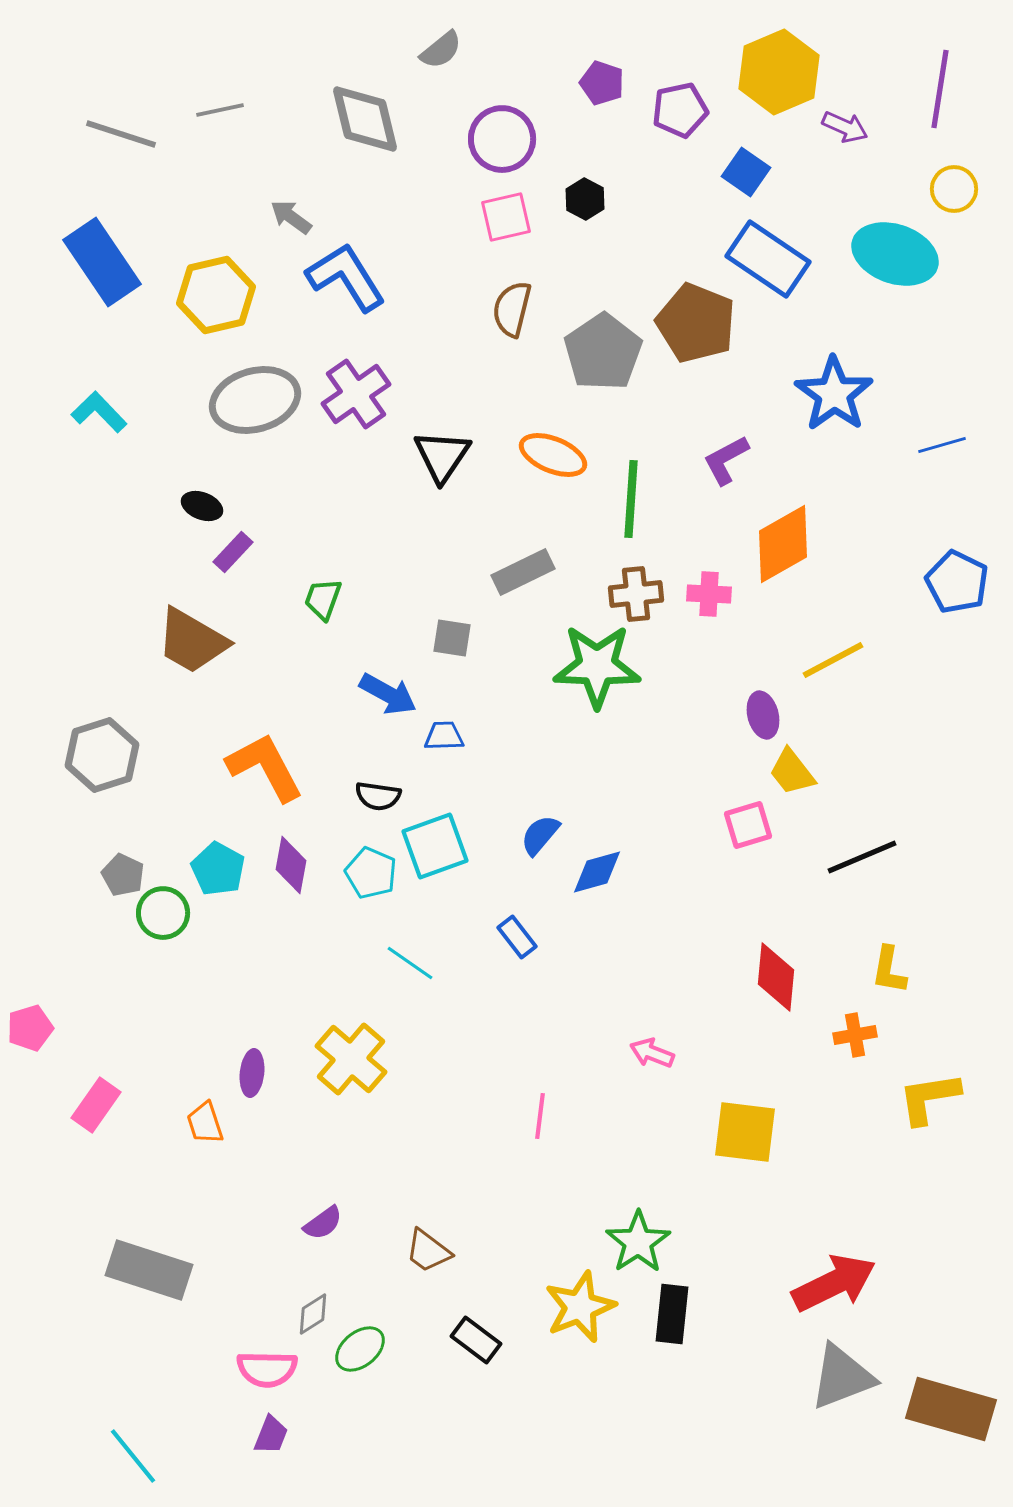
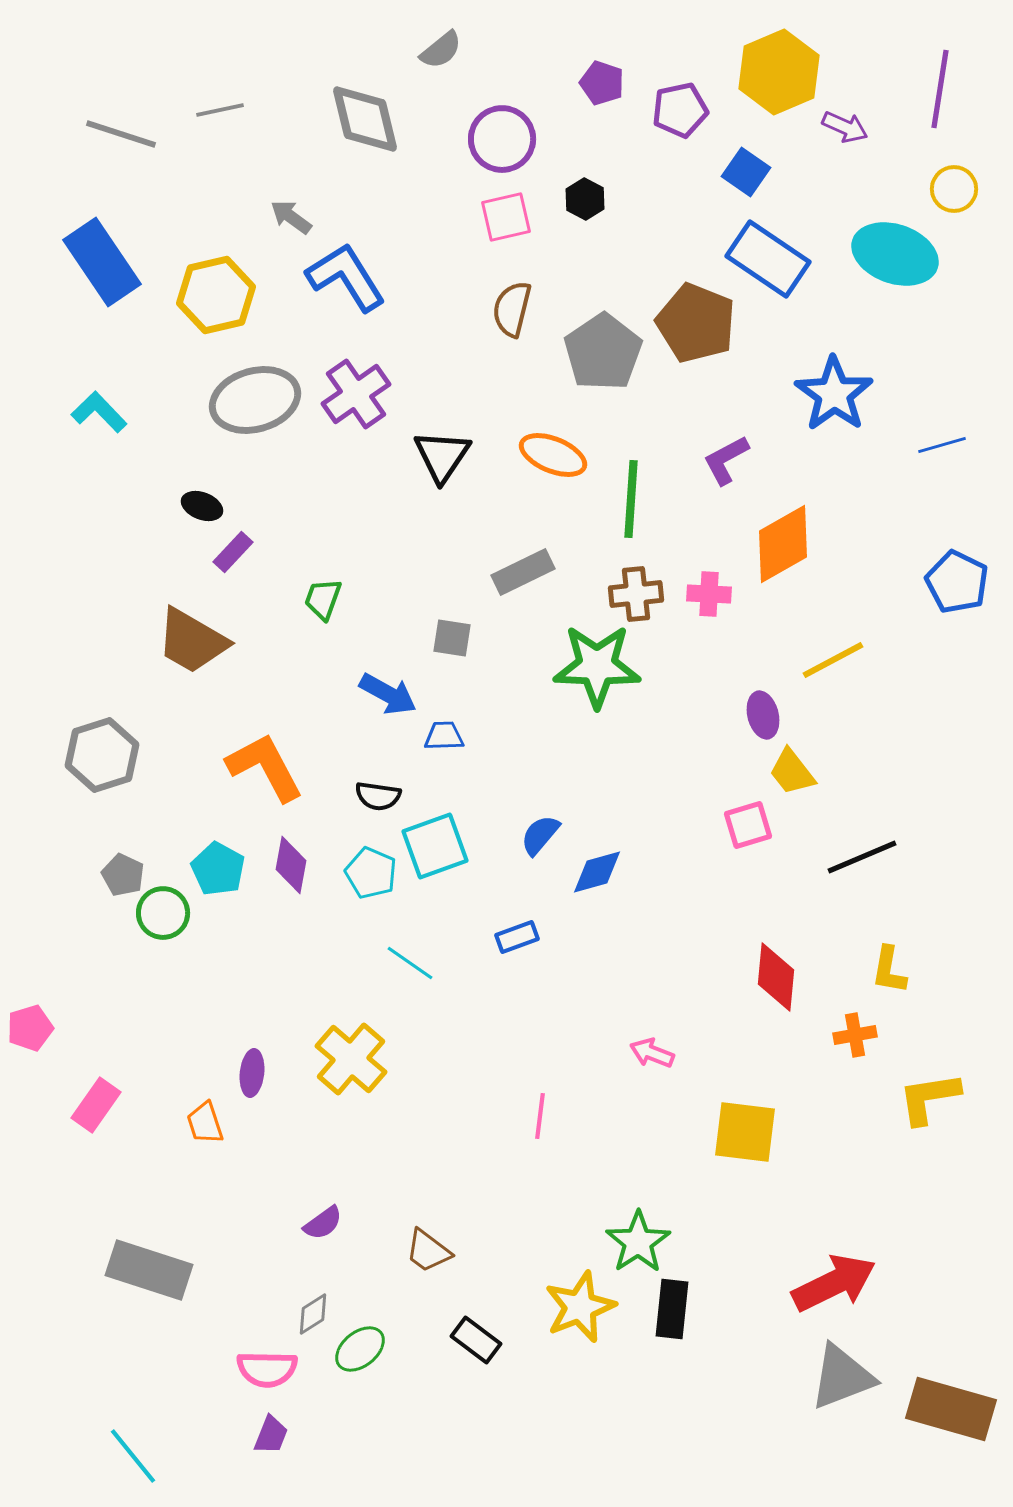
blue rectangle at (517, 937): rotated 72 degrees counterclockwise
black rectangle at (672, 1314): moved 5 px up
